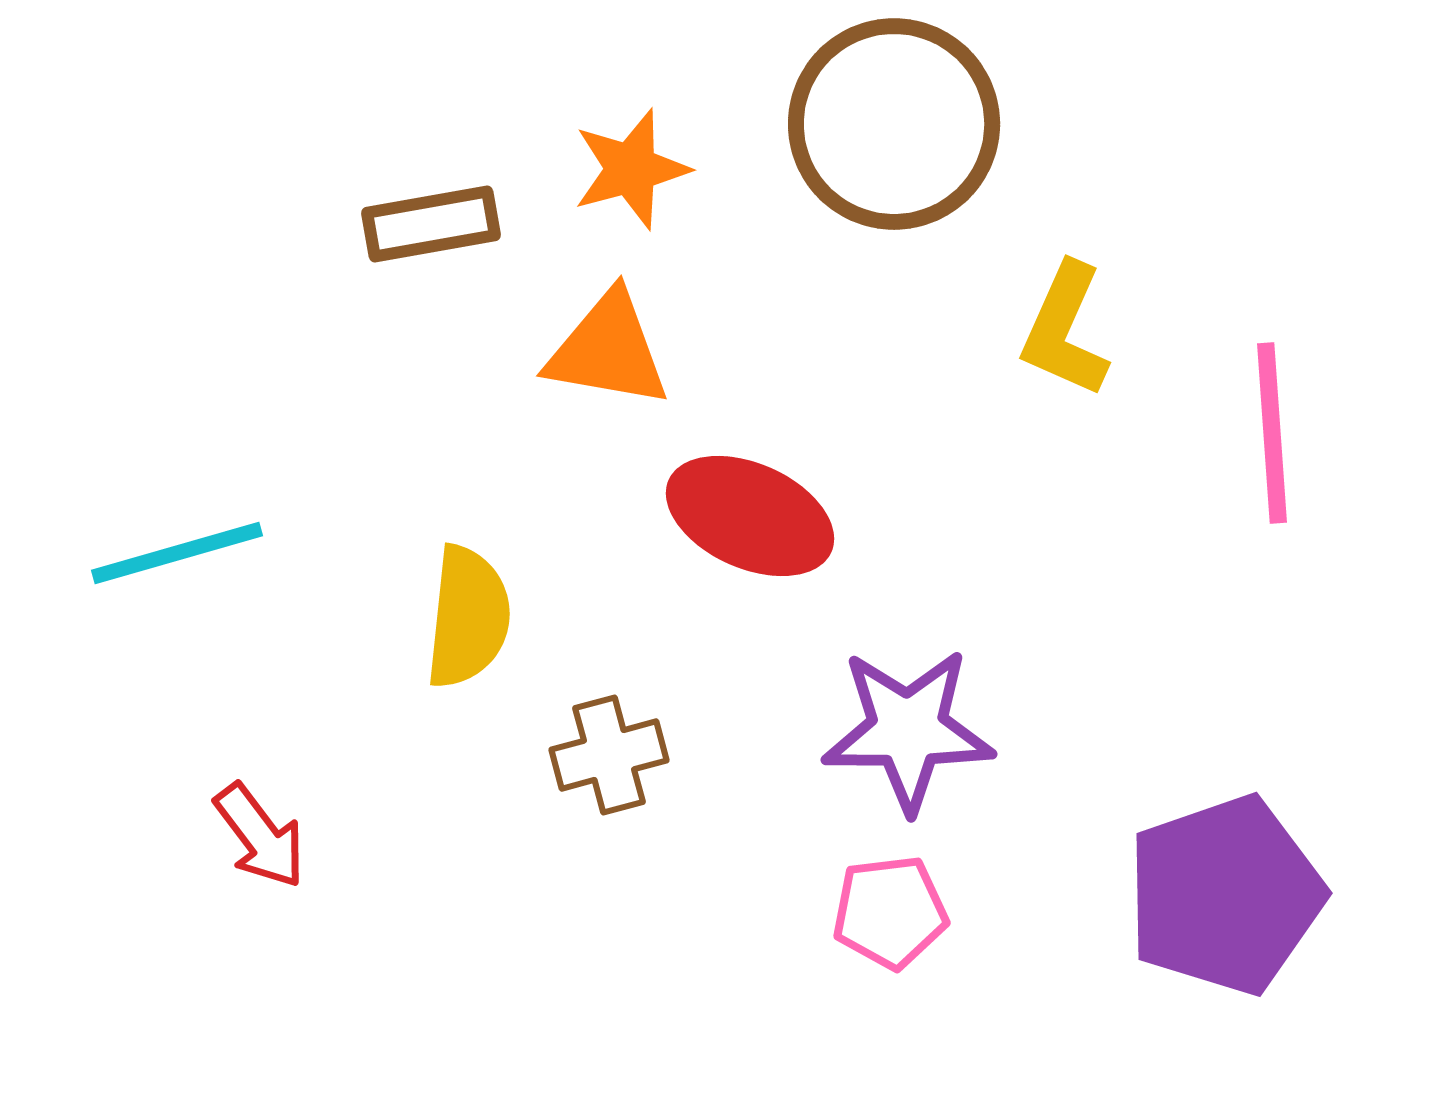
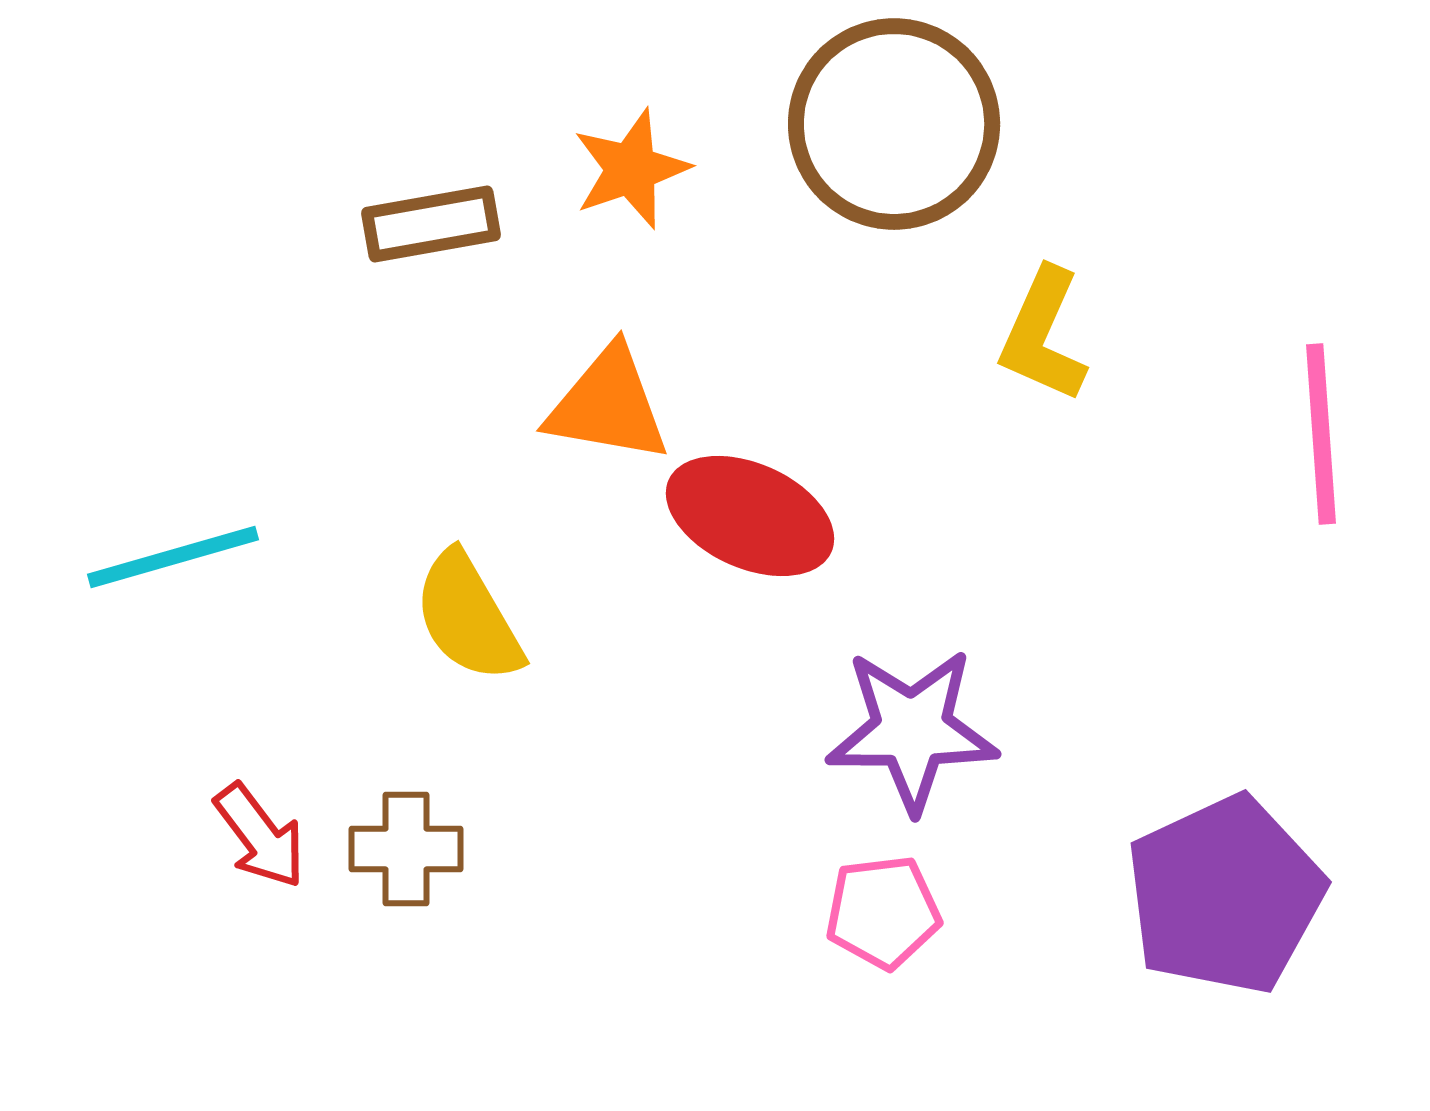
orange star: rotated 4 degrees counterclockwise
yellow L-shape: moved 22 px left, 5 px down
orange triangle: moved 55 px down
pink line: moved 49 px right, 1 px down
cyan line: moved 4 px left, 4 px down
yellow semicircle: rotated 144 degrees clockwise
purple star: moved 4 px right
brown cross: moved 203 px left, 94 px down; rotated 15 degrees clockwise
purple pentagon: rotated 6 degrees counterclockwise
pink pentagon: moved 7 px left
